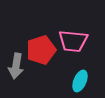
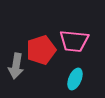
pink trapezoid: moved 1 px right
cyan ellipse: moved 5 px left, 2 px up
